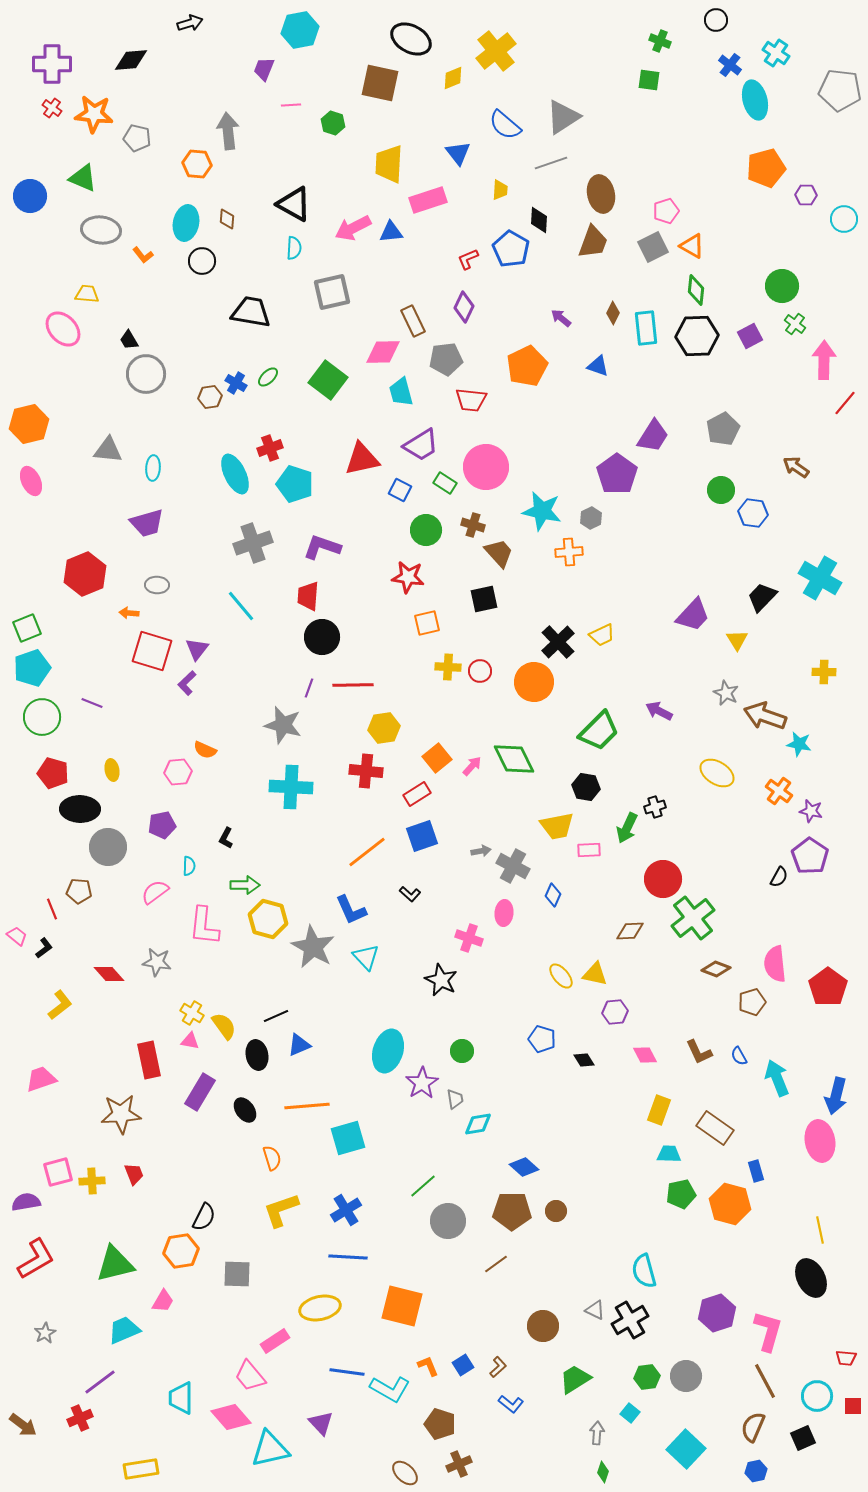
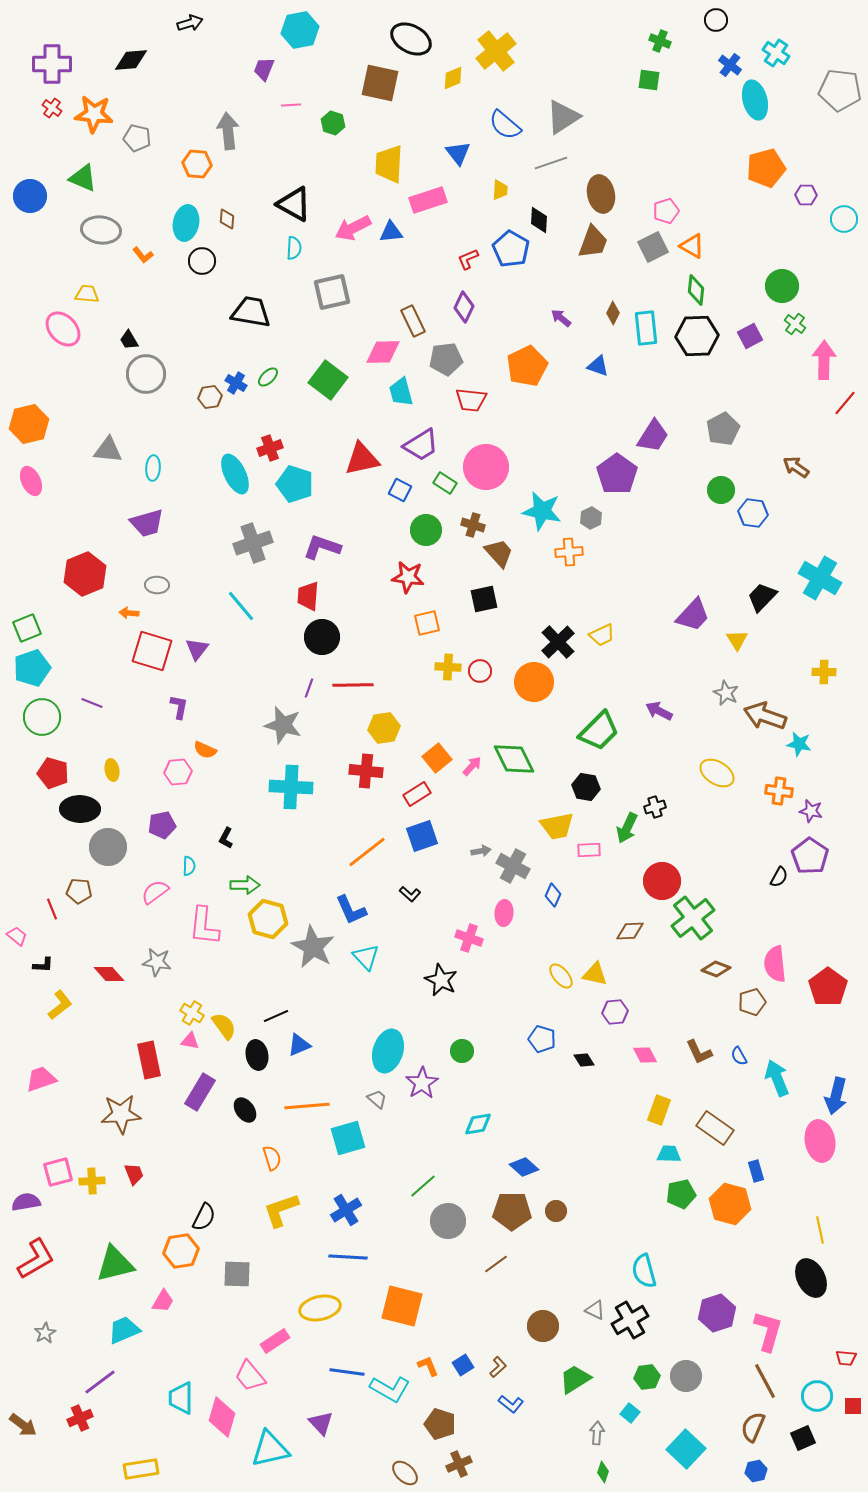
purple L-shape at (187, 683): moved 8 px left, 24 px down; rotated 145 degrees clockwise
orange cross at (779, 791): rotated 28 degrees counterclockwise
red circle at (663, 879): moved 1 px left, 2 px down
black L-shape at (44, 948): moved 1 px left, 17 px down; rotated 40 degrees clockwise
gray trapezoid at (455, 1099): moved 78 px left; rotated 40 degrees counterclockwise
pink diamond at (231, 1417): moved 9 px left; rotated 57 degrees clockwise
